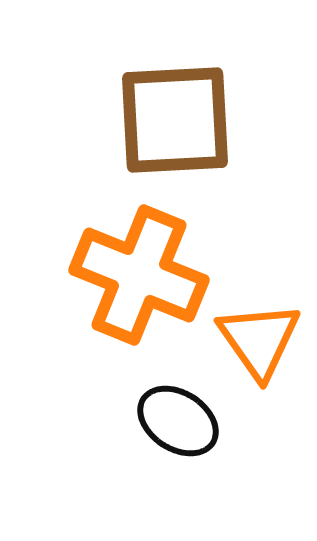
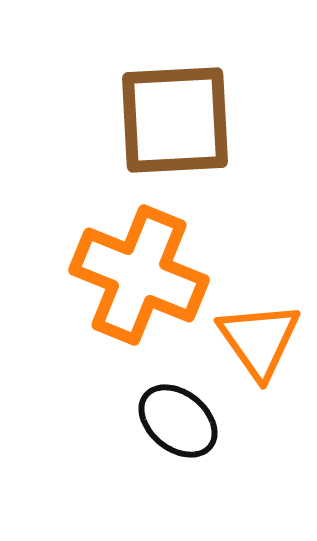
black ellipse: rotated 6 degrees clockwise
